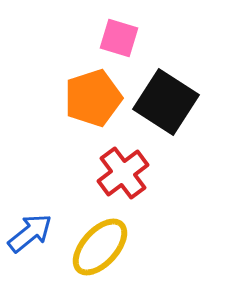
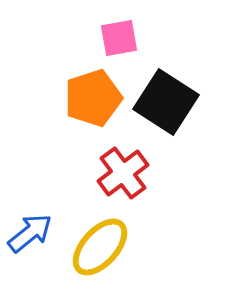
pink square: rotated 27 degrees counterclockwise
